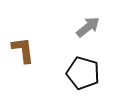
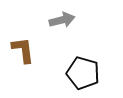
gray arrow: moved 26 px left, 7 px up; rotated 25 degrees clockwise
